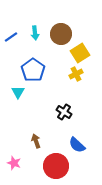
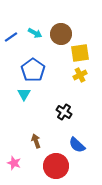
cyan arrow: rotated 56 degrees counterclockwise
yellow square: rotated 24 degrees clockwise
yellow cross: moved 4 px right, 1 px down
cyan triangle: moved 6 px right, 2 px down
